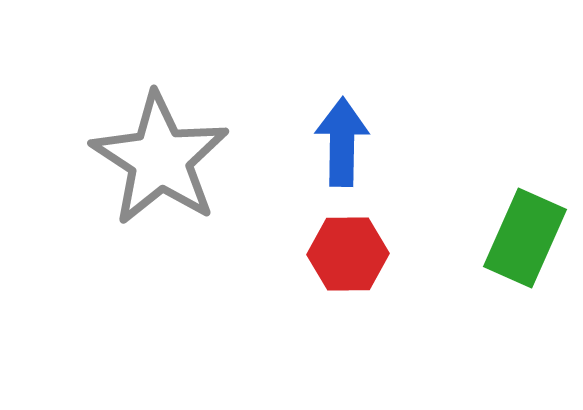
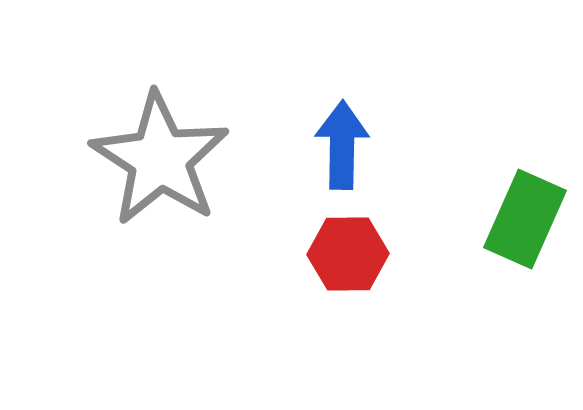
blue arrow: moved 3 px down
green rectangle: moved 19 px up
